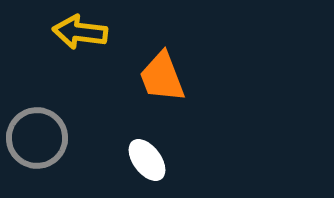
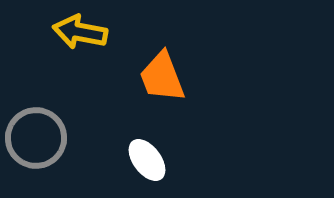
yellow arrow: rotated 4 degrees clockwise
gray circle: moved 1 px left
